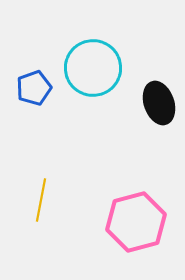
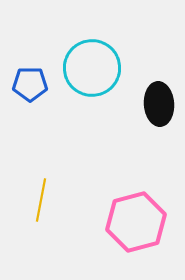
cyan circle: moved 1 px left
blue pentagon: moved 4 px left, 4 px up; rotated 20 degrees clockwise
black ellipse: moved 1 px down; rotated 15 degrees clockwise
